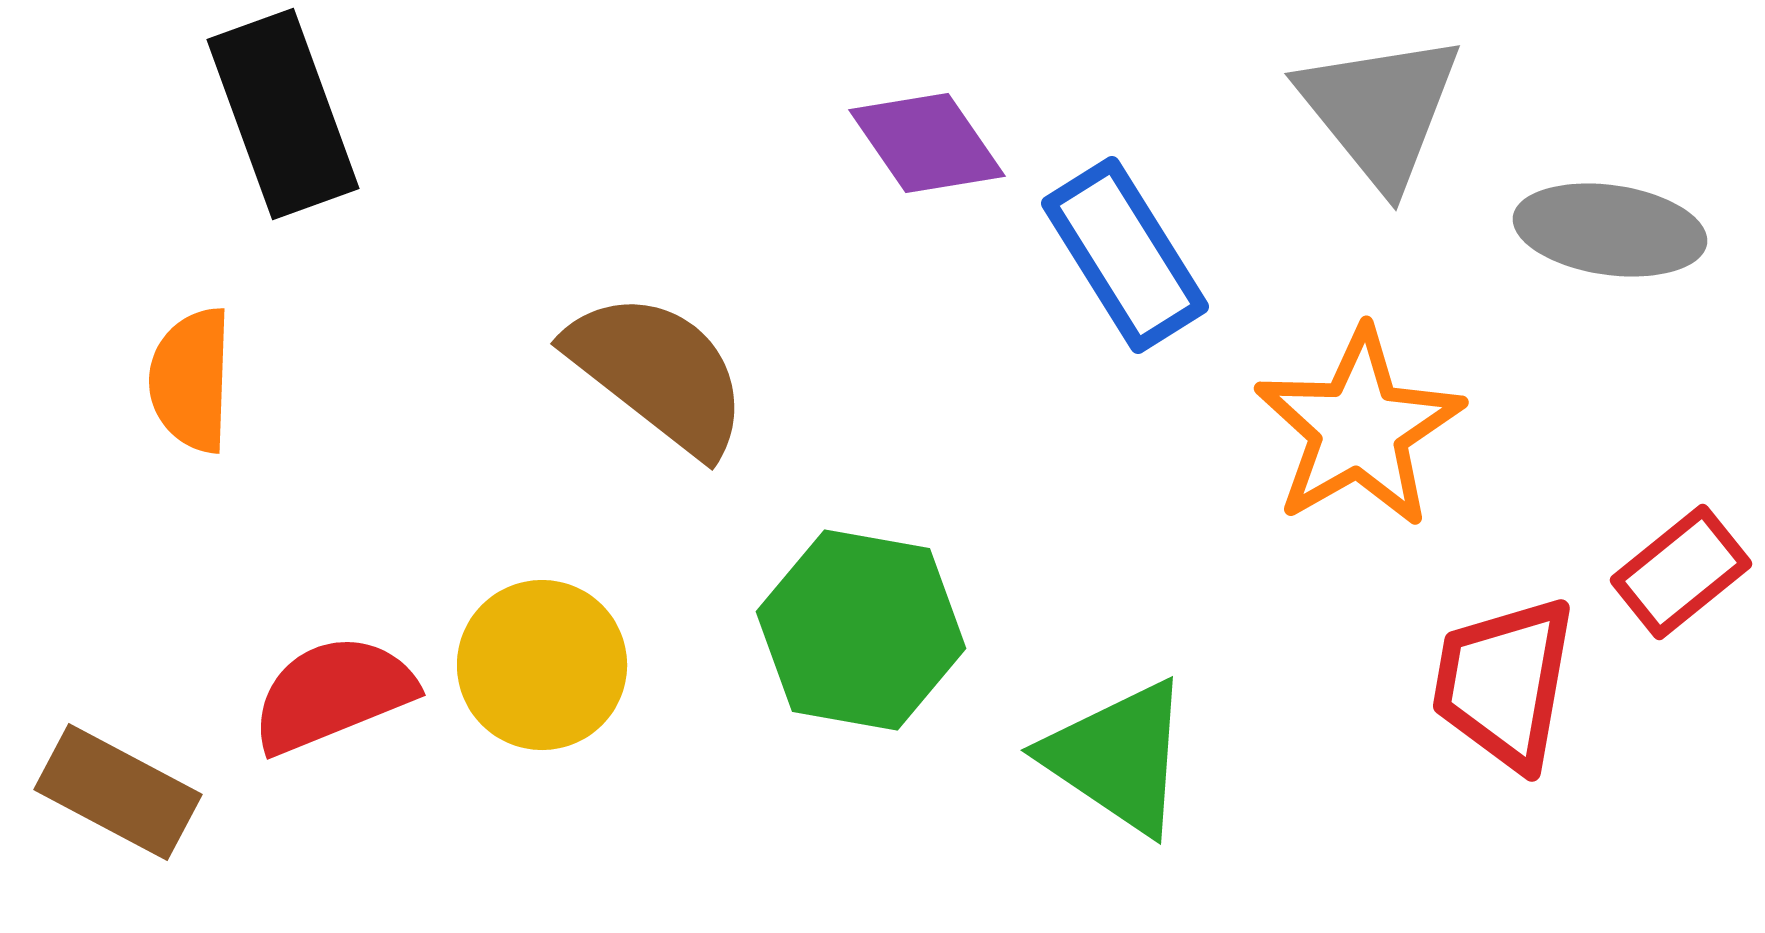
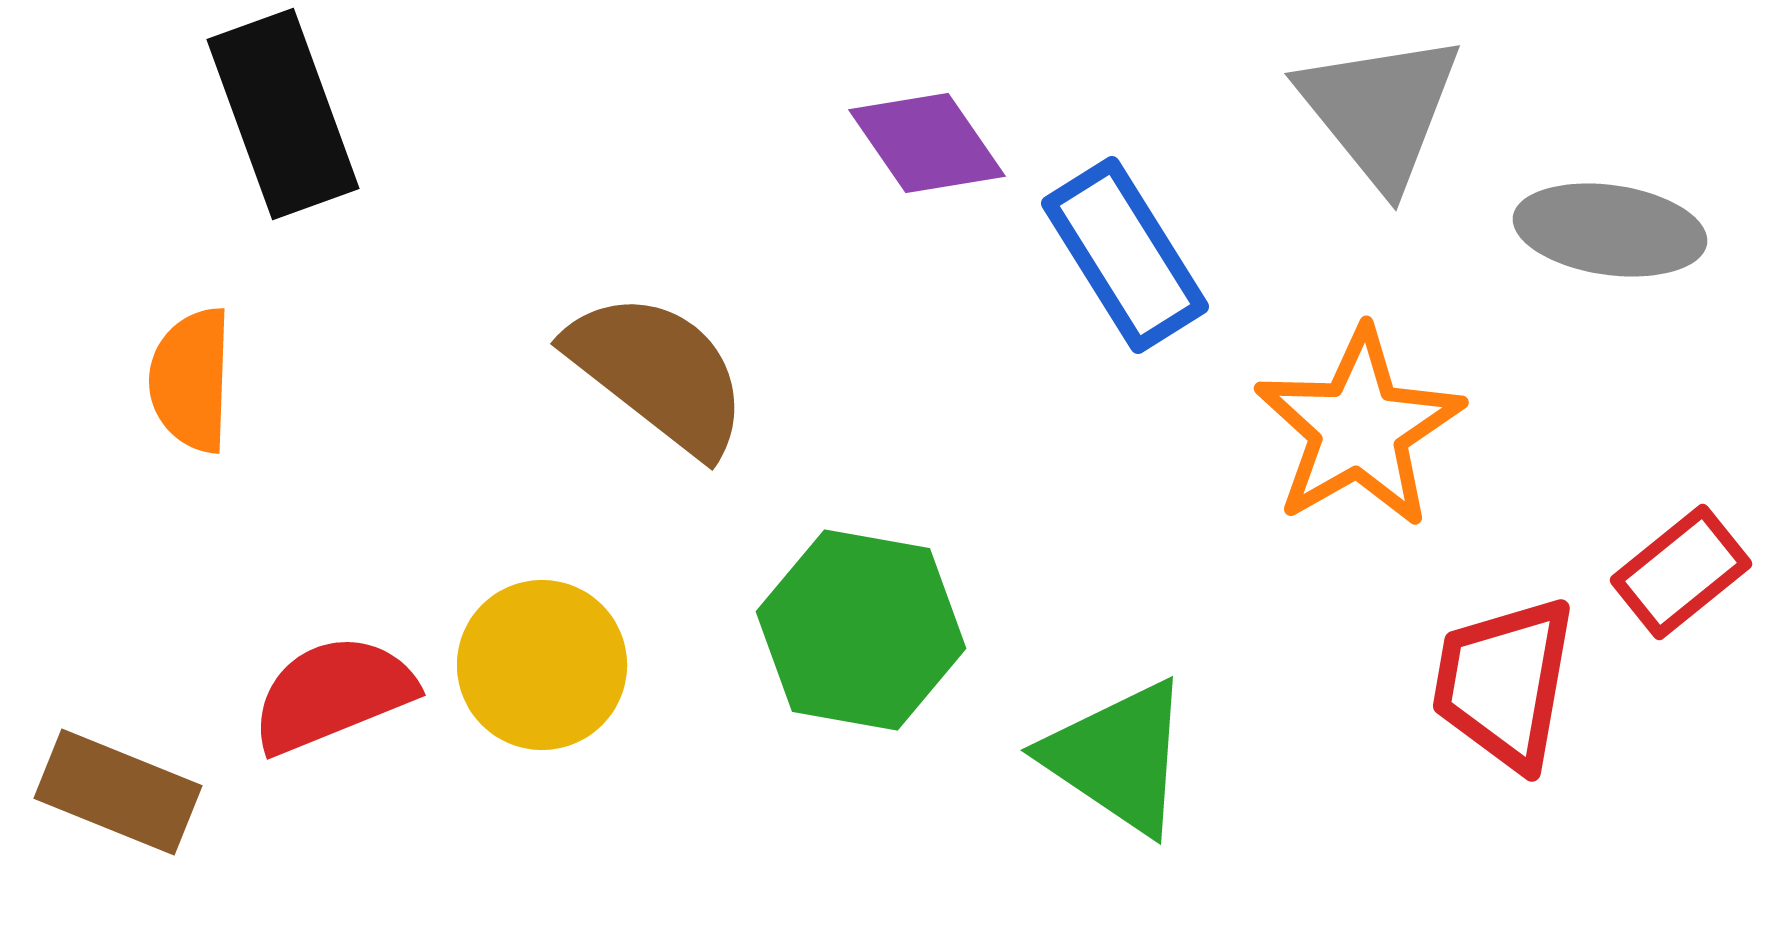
brown rectangle: rotated 6 degrees counterclockwise
